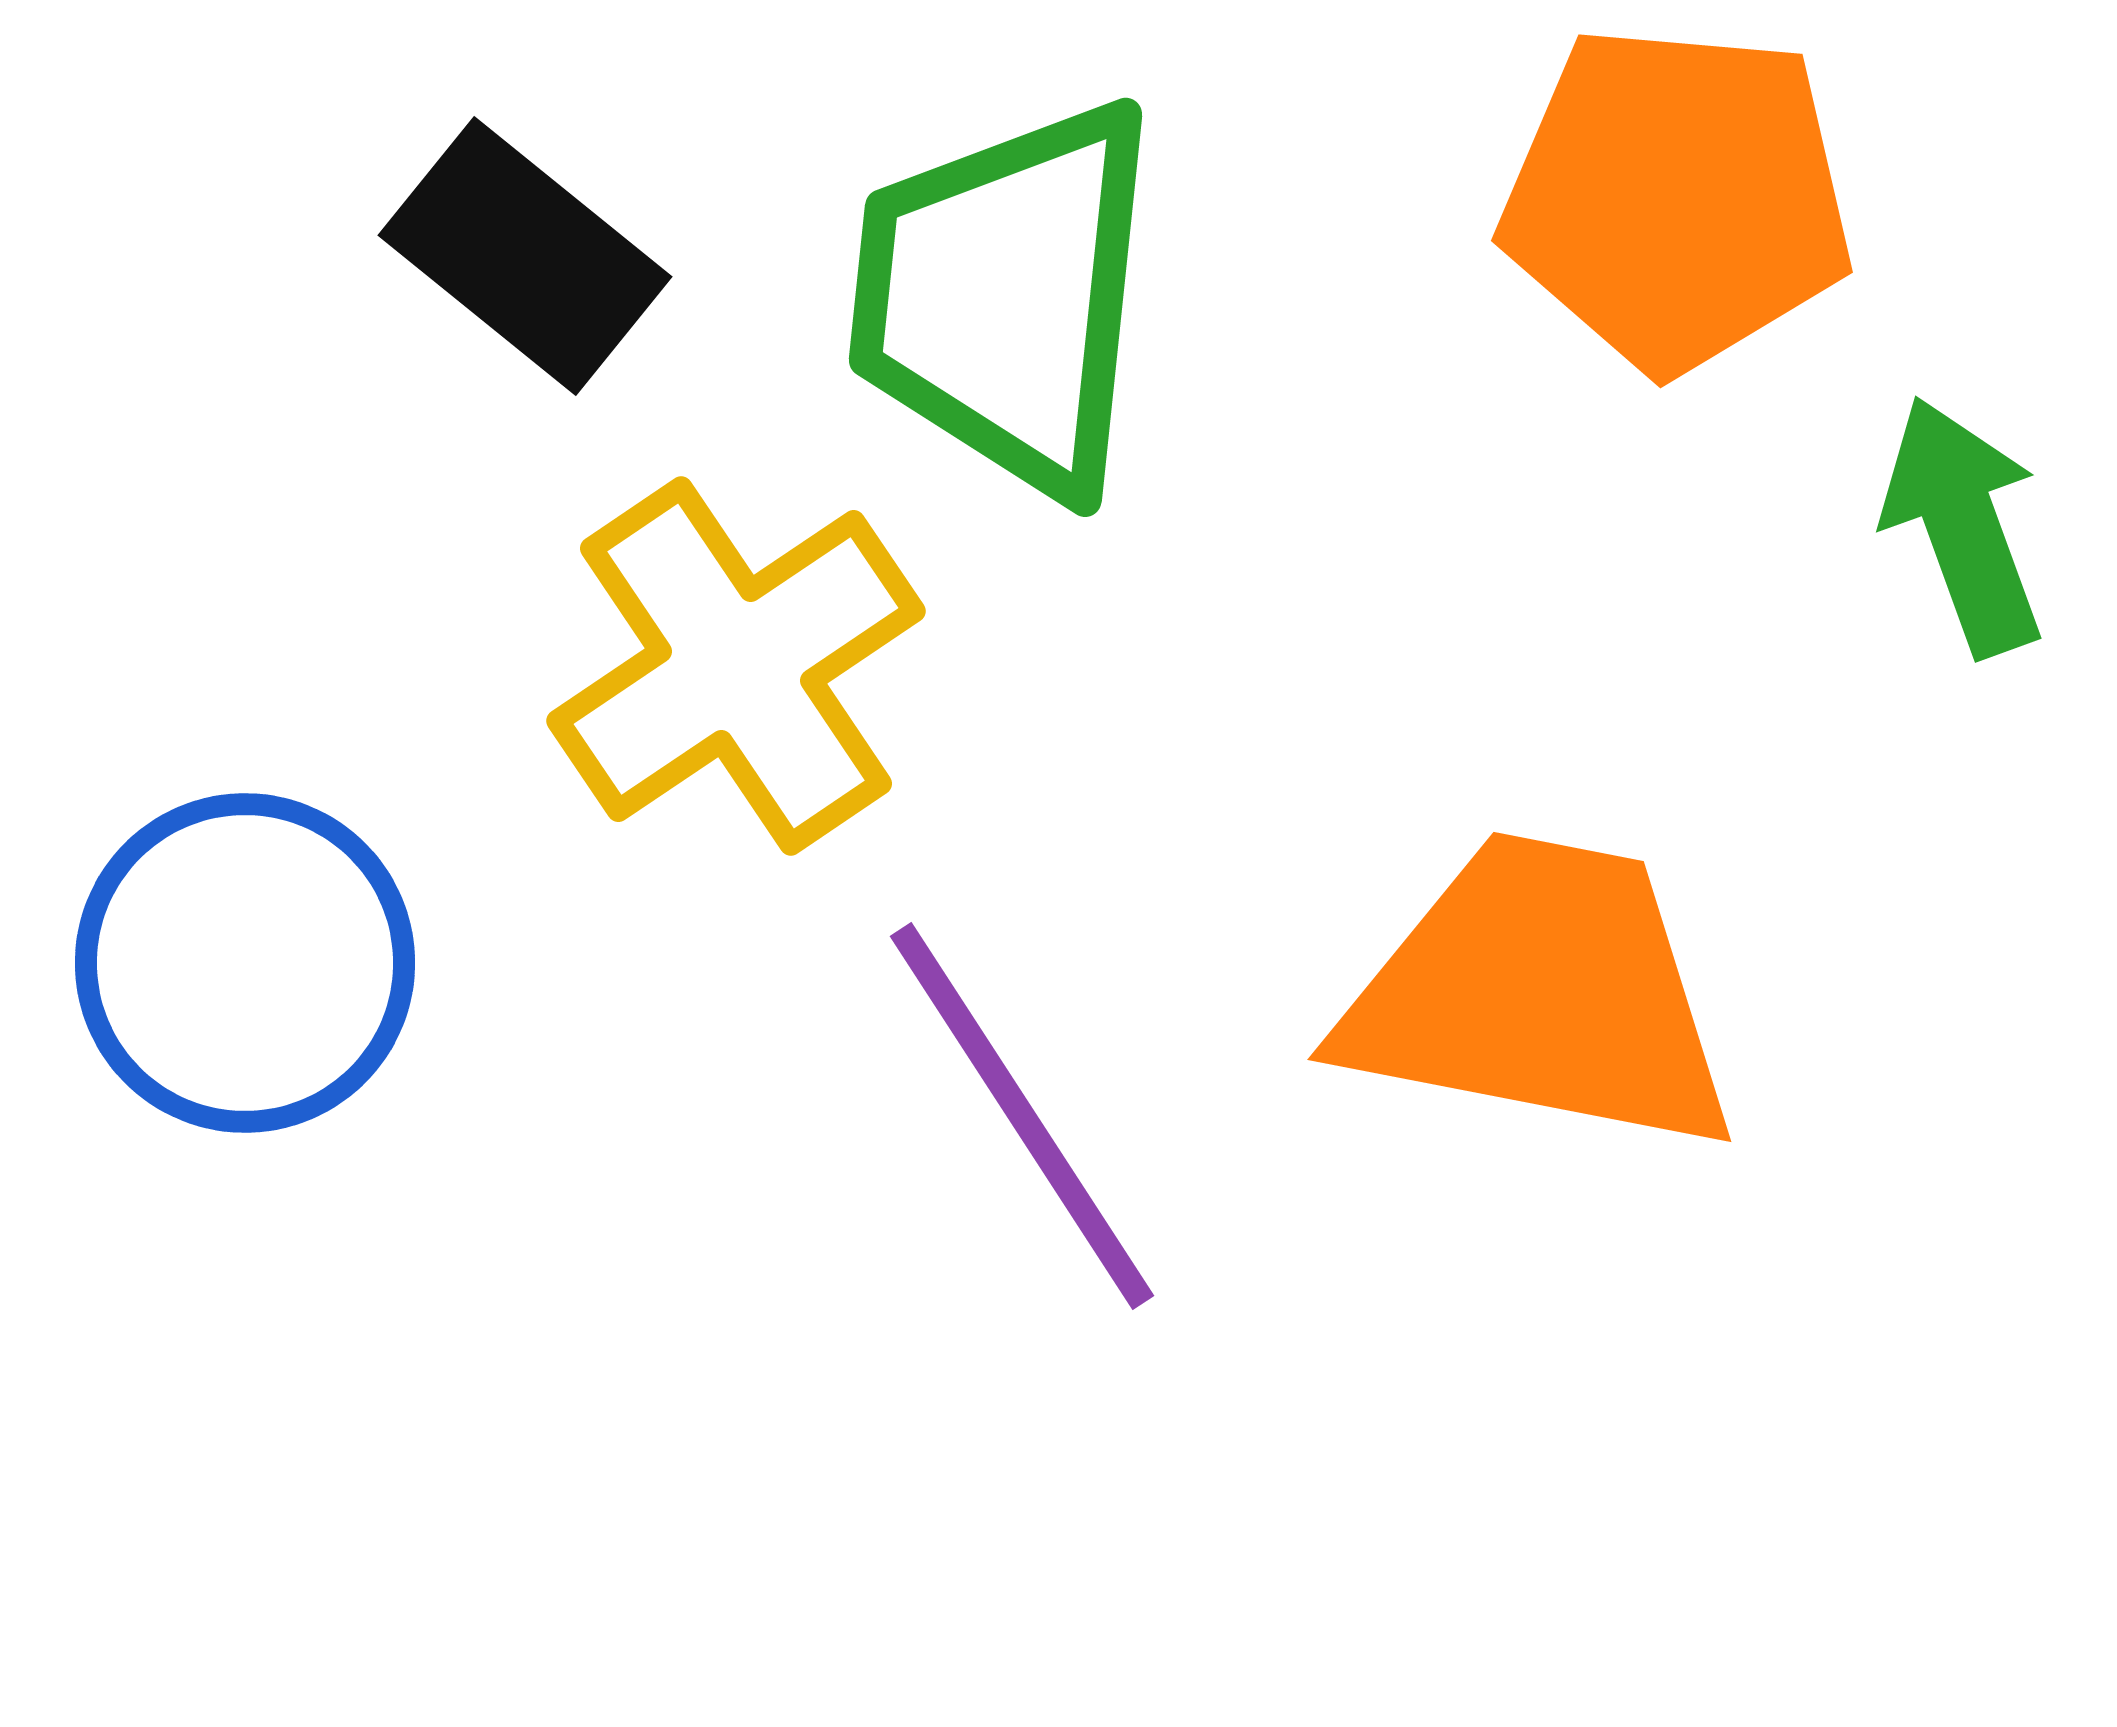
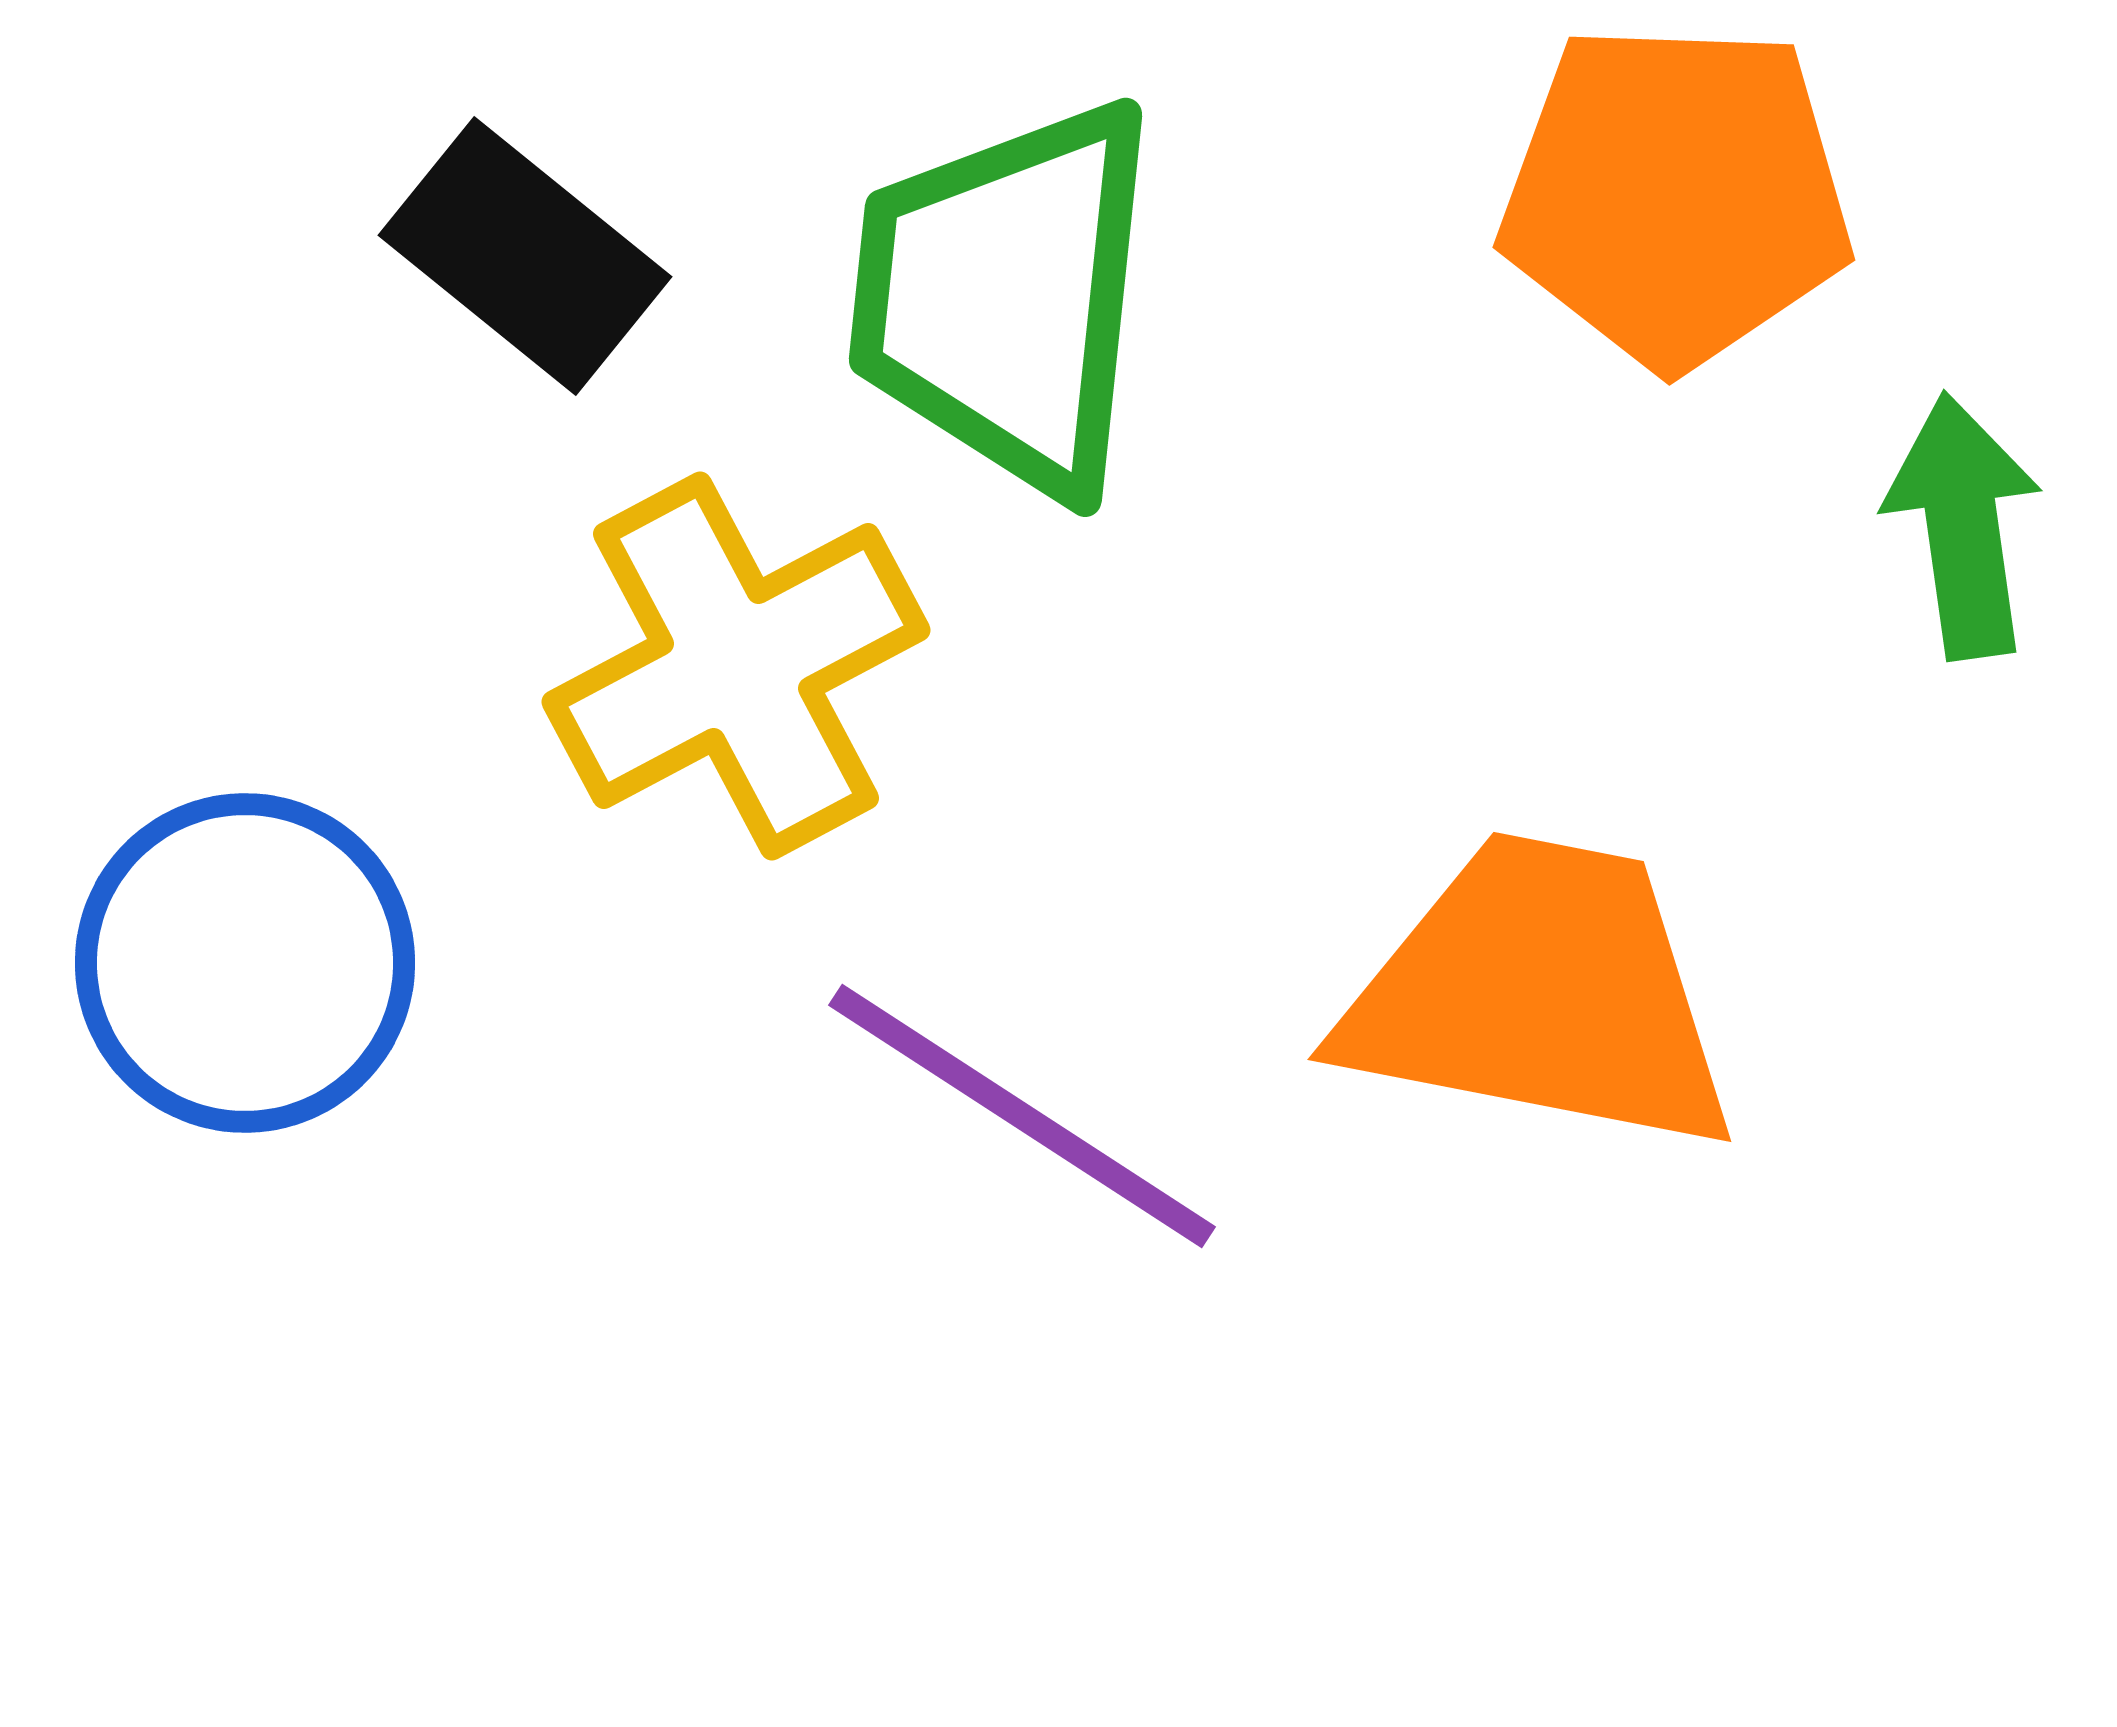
orange pentagon: moved 1 px left, 3 px up; rotated 3 degrees counterclockwise
green arrow: rotated 12 degrees clockwise
yellow cross: rotated 6 degrees clockwise
purple line: rotated 24 degrees counterclockwise
